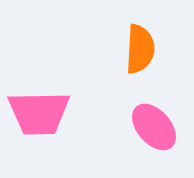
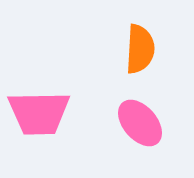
pink ellipse: moved 14 px left, 4 px up
